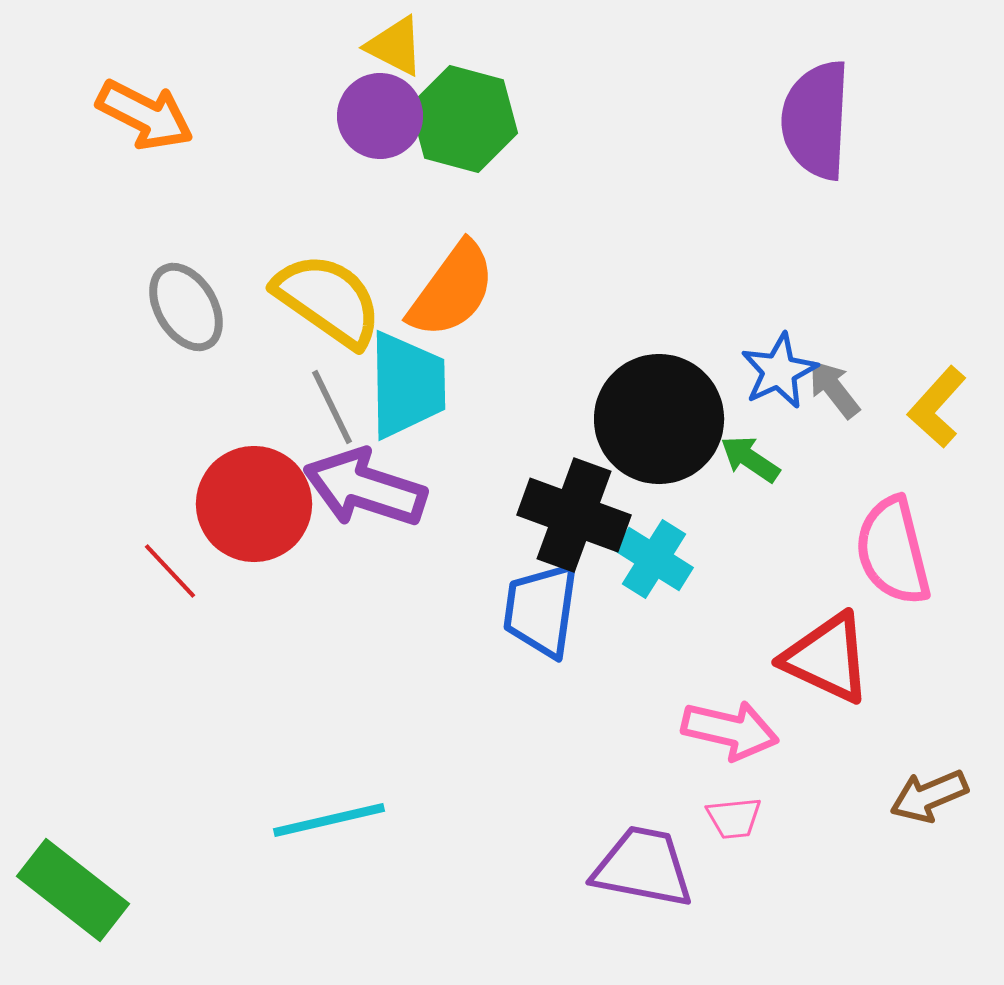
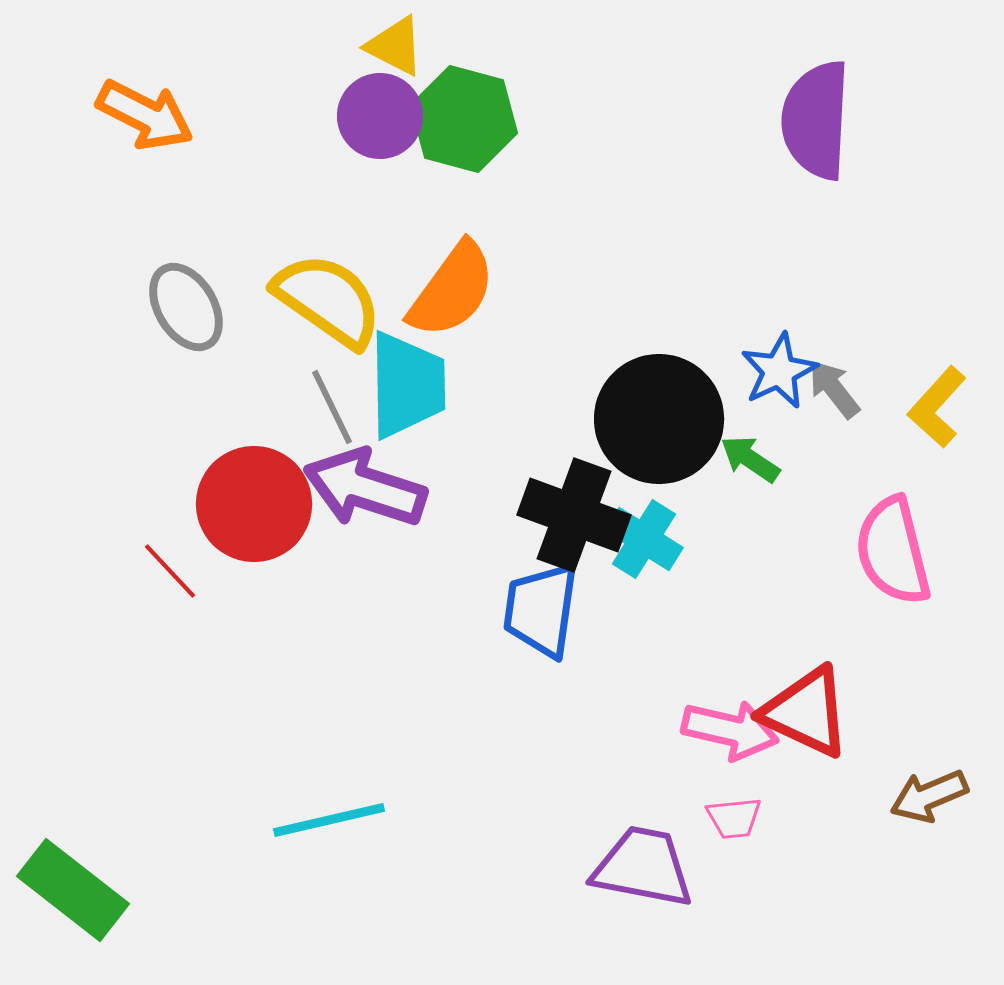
cyan cross: moved 10 px left, 20 px up
red triangle: moved 21 px left, 54 px down
